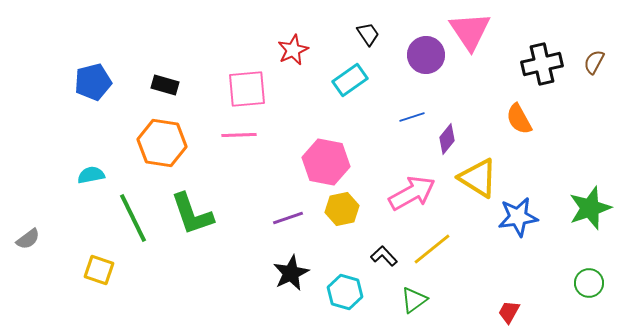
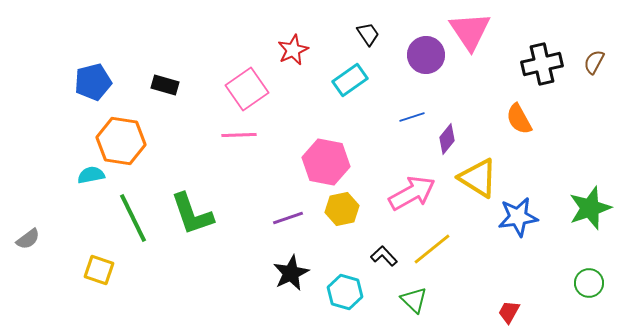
pink square: rotated 30 degrees counterclockwise
orange hexagon: moved 41 px left, 2 px up
green triangle: rotated 40 degrees counterclockwise
